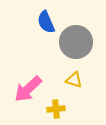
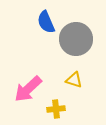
gray circle: moved 3 px up
